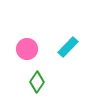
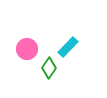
green diamond: moved 12 px right, 14 px up
